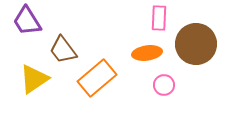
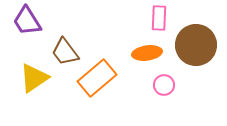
brown circle: moved 1 px down
brown trapezoid: moved 2 px right, 2 px down
yellow triangle: moved 1 px up
